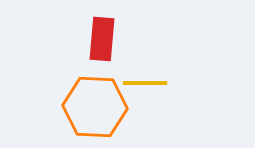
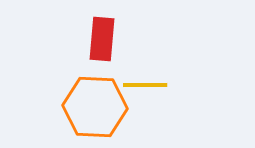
yellow line: moved 2 px down
